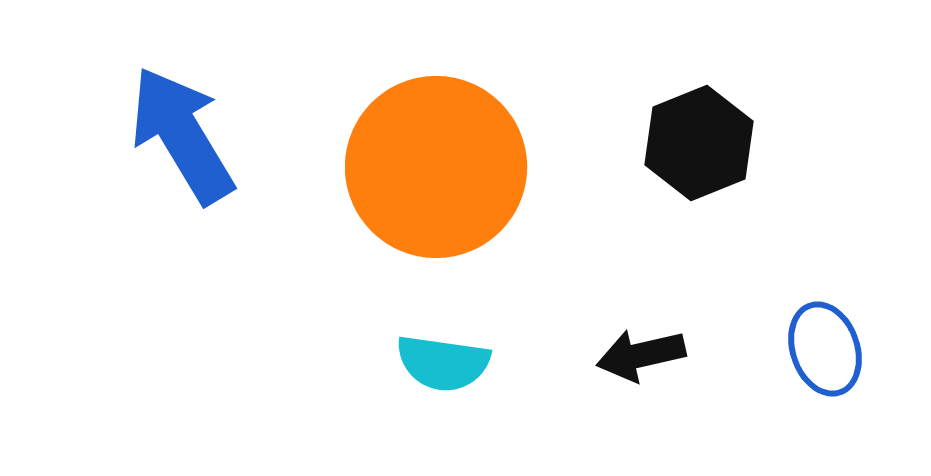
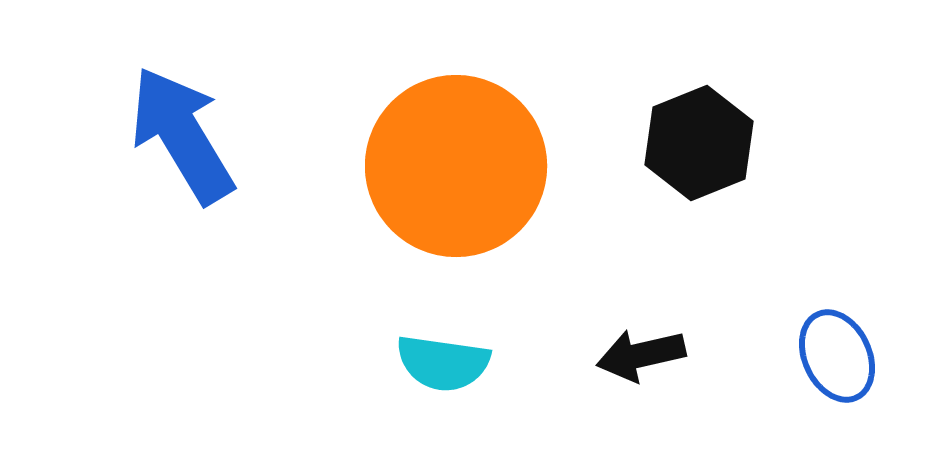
orange circle: moved 20 px right, 1 px up
blue ellipse: moved 12 px right, 7 px down; rotated 6 degrees counterclockwise
